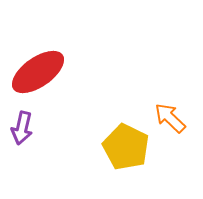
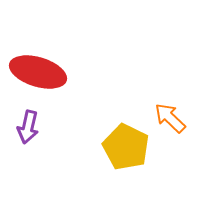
red ellipse: rotated 52 degrees clockwise
purple arrow: moved 6 px right, 1 px up
